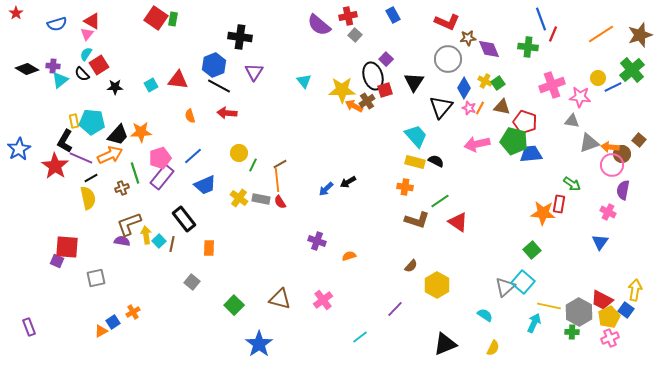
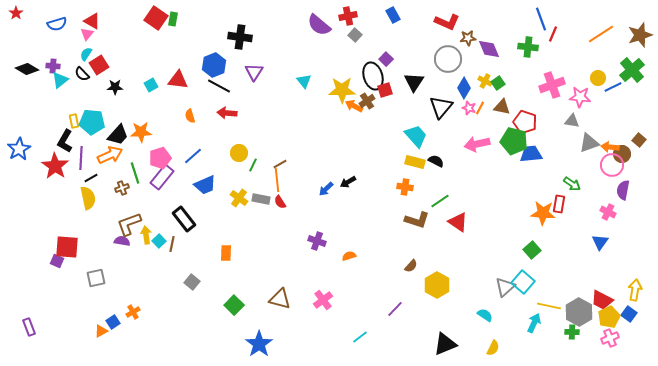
purple line at (81, 158): rotated 70 degrees clockwise
orange rectangle at (209, 248): moved 17 px right, 5 px down
blue square at (626, 310): moved 3 px right, 4 px down
